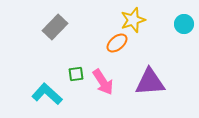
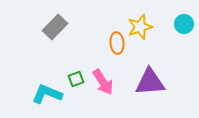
yellow star: moved 7 px right, 7 px down
orange ellipse: rotated 55 degrees counterclockwise
green square: moved 5 px down; rotated 14 degrees counterclockwise
cyan L-shape: rotated 20 degrees counterclockwise
